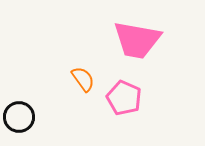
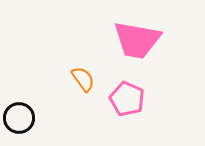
pink pentagon: moved 3 px right, 1 px down
black circle: moved 1 px down
